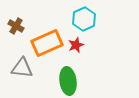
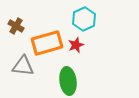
orange rectangle: rotated 8 degrees clockwise
gray triangle: moved 1 px right, 2 px up
